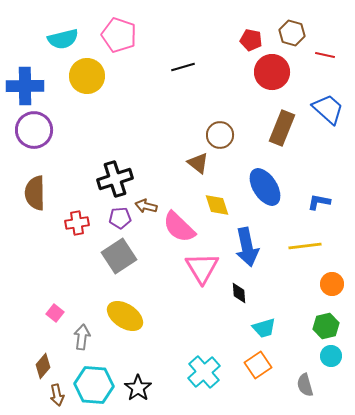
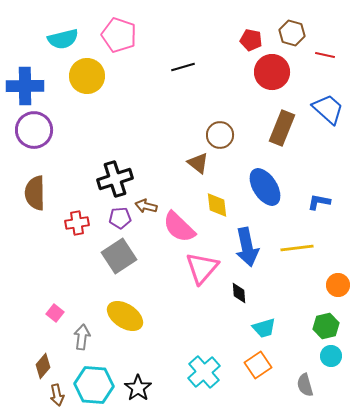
yellow diamond at (217, 205): rotated 12 degrees clockwise
yellow line at (305, 246): moved 8 px left, 2 px down
pink triangle at (202, 268): rotated 12 degrees clockwise
orange circle at (332, 284): moved 6 px right, 1 px down
